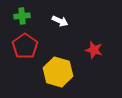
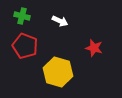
green cross: rotated 21 degrees clockwise
red pentagon: rotated 15 degrees counterclockwise
red star: moved 2 px up
